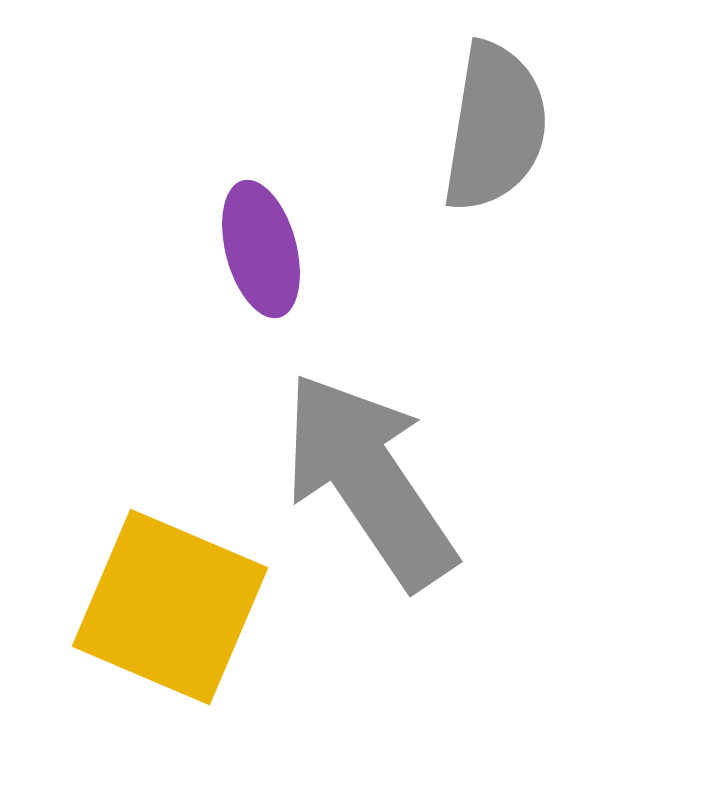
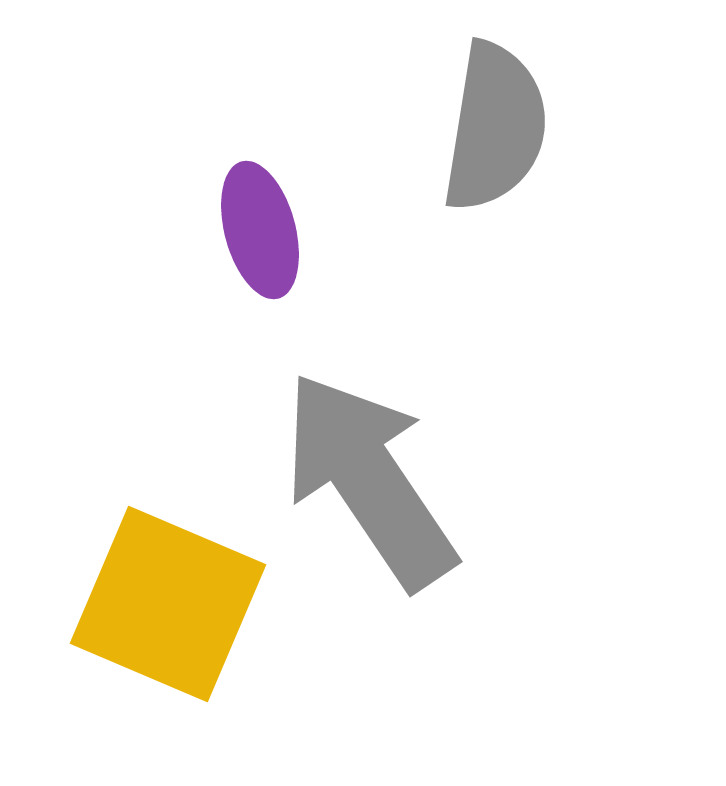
purple ellipse: moved 1 px left, 19 px up
yellow square: moved 2 px left, 3 px up
